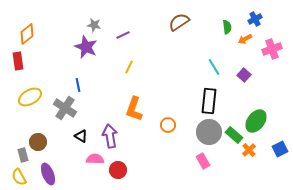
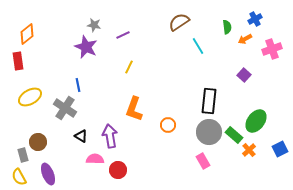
cyan line: moved 16 px left, 21 px up
